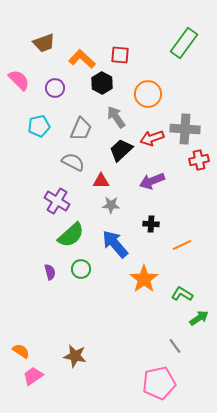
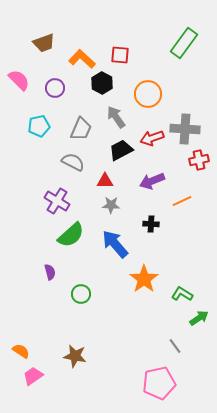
black trapezoid: rotated 15 degrees clockwise
red triangle: moved 4 px right
orange line: moved 44 px up
green circle: moved 25 px down
